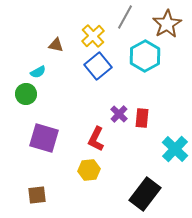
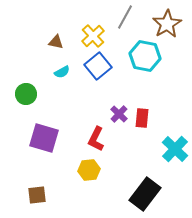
brown triangle: moved 3 px up
cyan hexagon: rotated 20 degrees counterclockwise
cyan semicircle: moved 24 px right
